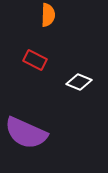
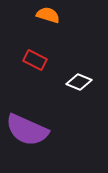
orange semicircle: rotated 75 degrees counterclockwise
purple semicircle: moved 1 px right, 3 px up
